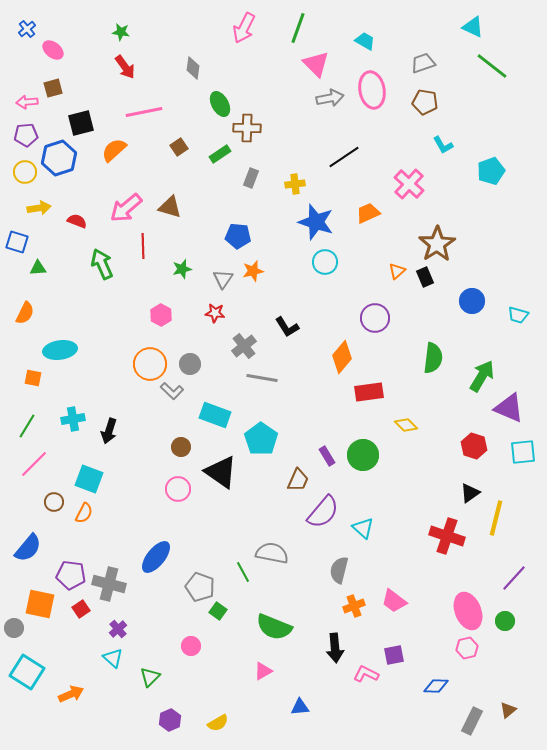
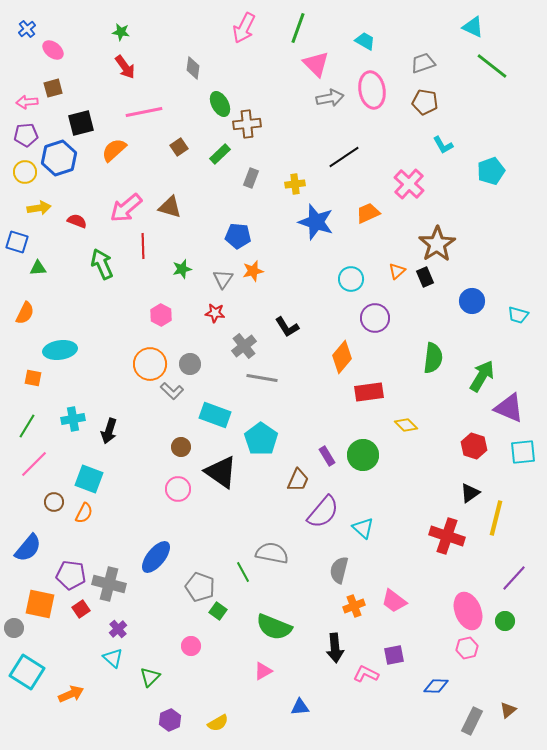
brown cross at (247, 128): moved 4 px up; rotated 8 degrees counterclockwise
green rectangle at (220, 154): rotated 10 degrees counterclockwise
cyan circle at (325, 262): moved 26 px right, 17 px down
